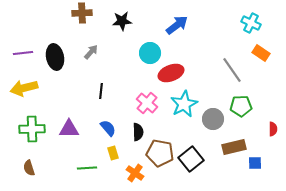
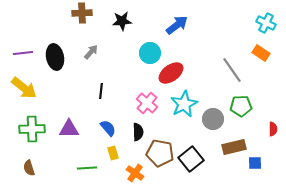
cyan cross: moved 15 px right
red ellipse: rotated 15 degrees counterclockwise
yellow arrow: rotated 128 degrees counterclockwise
